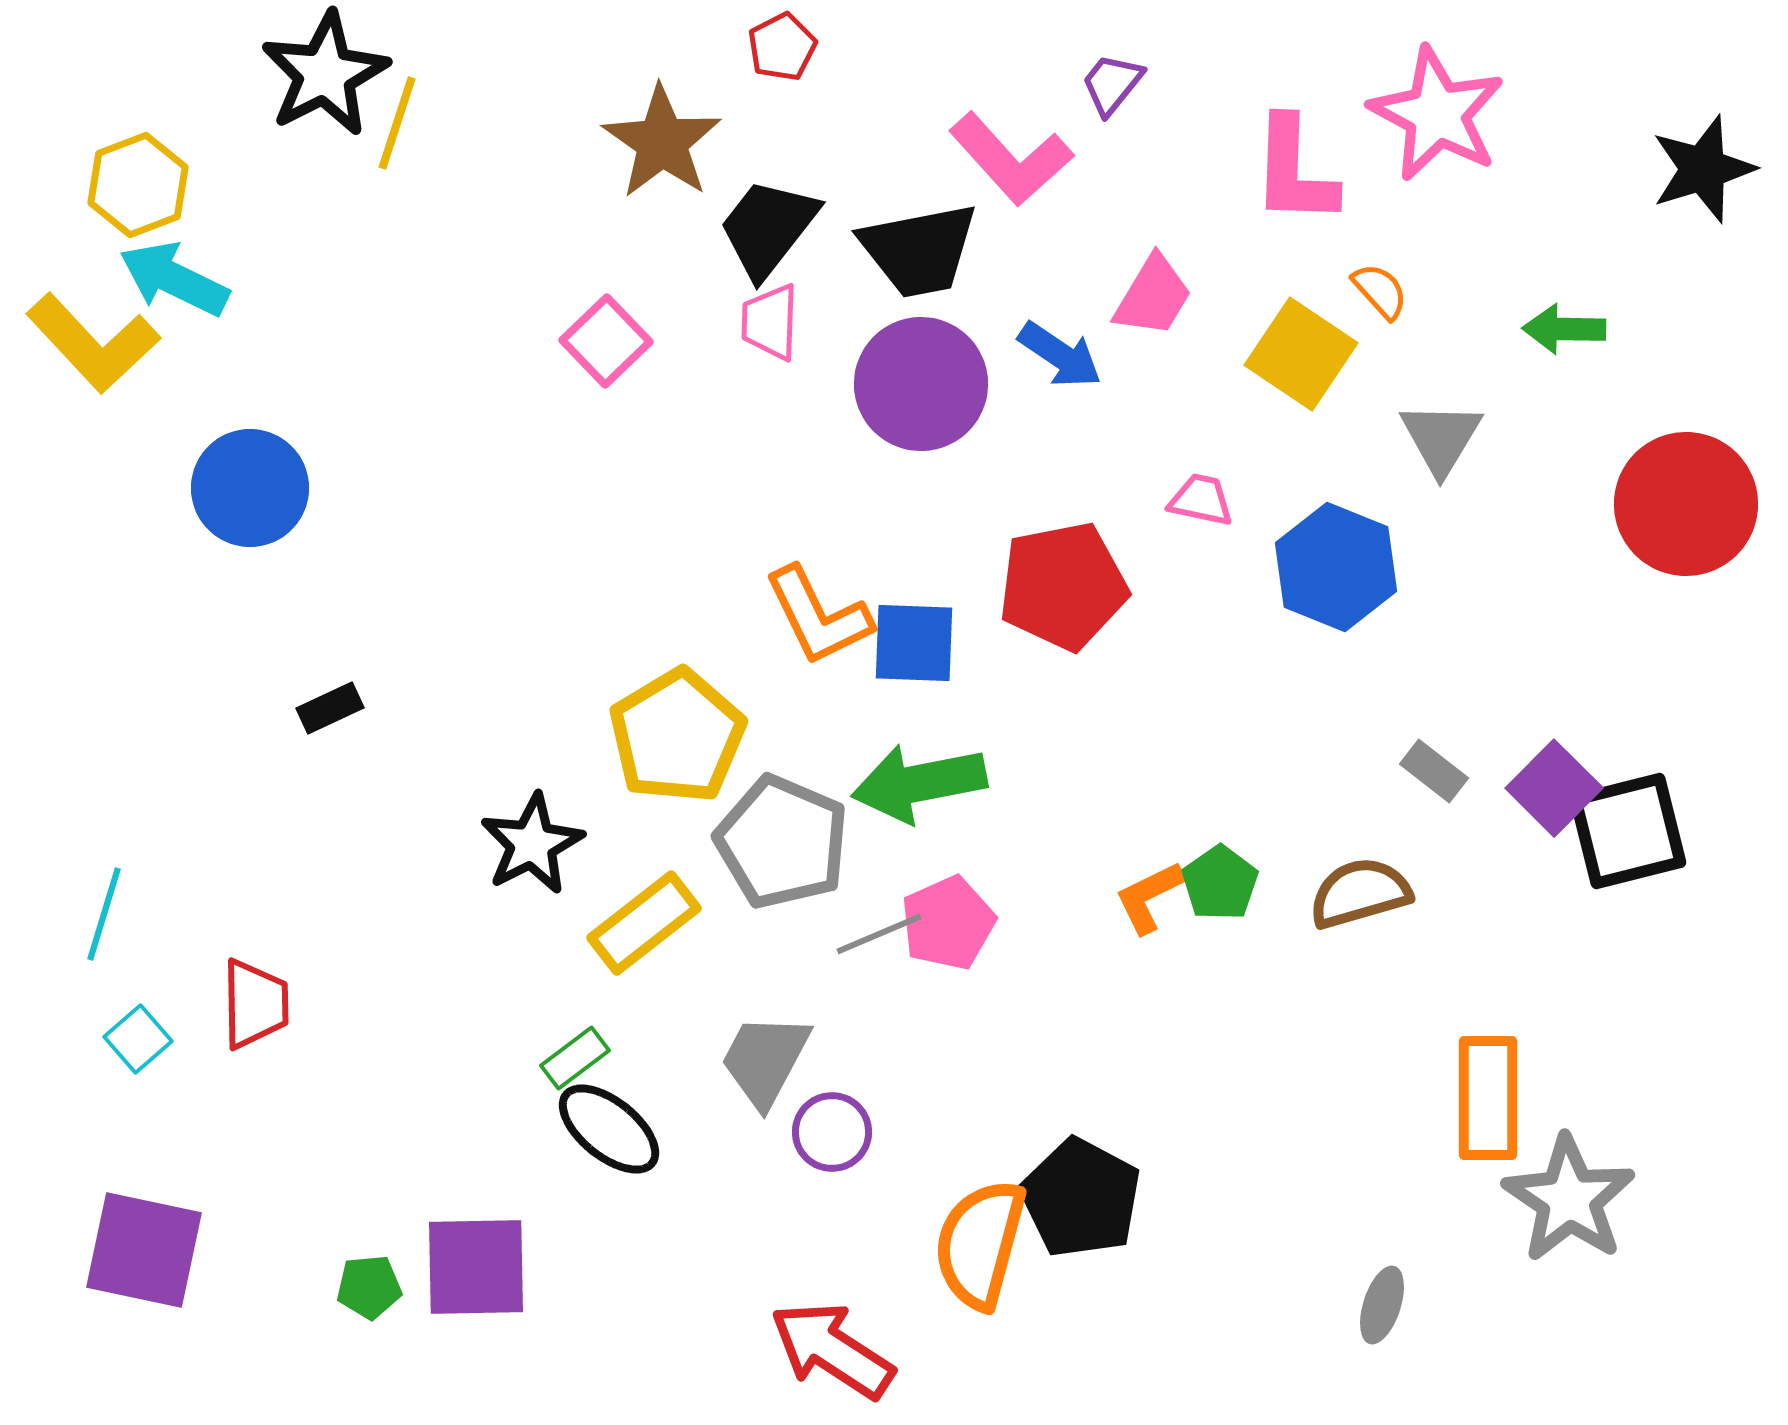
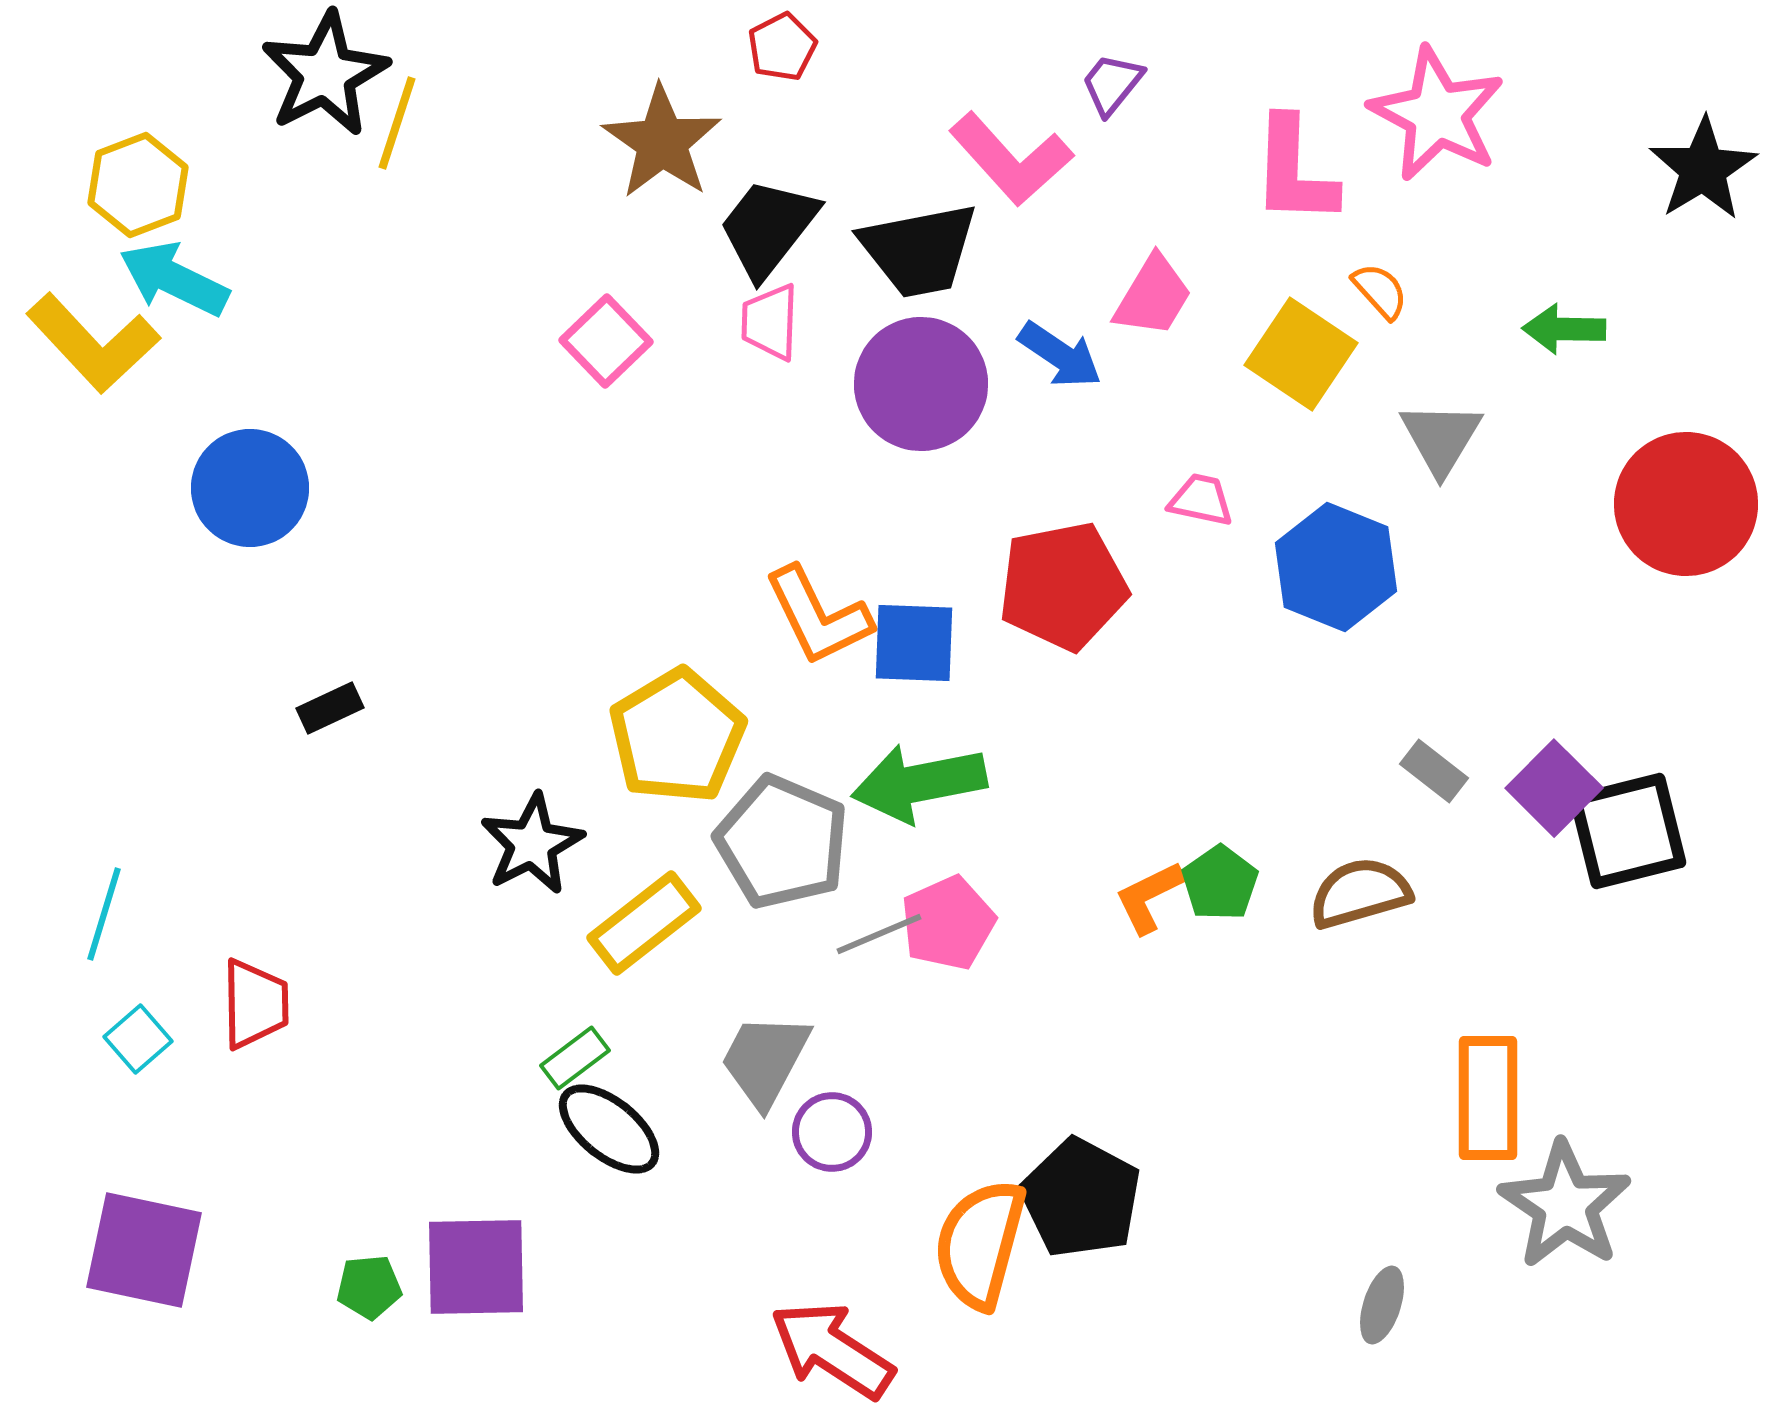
black star at (1703, 169): rotated 14 degrees counterclockwise
gray star at (1569, 1199): moved 4 px left, 6 px down
